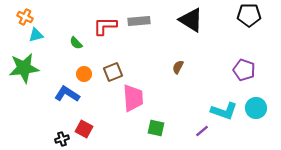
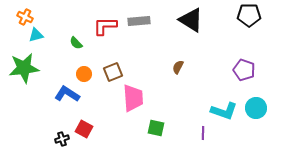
purple line: moved 1 px right, 2 px down; rotated 48 degrees counterclockwise
